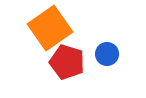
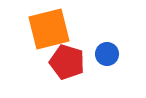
orange square: moved 1 px left, 1 px down; rotated 21 degrees clockwise
